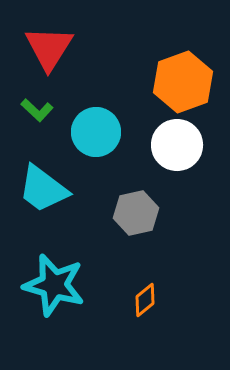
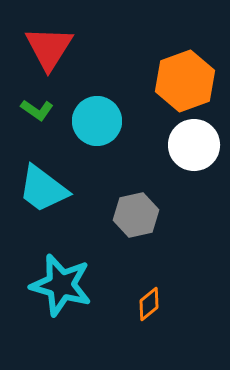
orange hexagon: moved 2 px right, 1 px up
green L-shape: rotated 8 degrees counterclockwise
cyan circle: moved 1 px right, 11 px up
white circle: moved 17 px right
gray hexagon: moved 2 px down
cyan star: moved 7 px right
orange diamond: moved 4 px right, 4 px down
